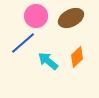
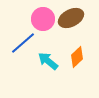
pink circle: moved 7 px right, 3 px down
